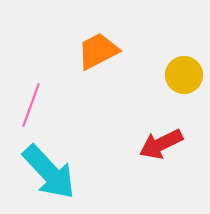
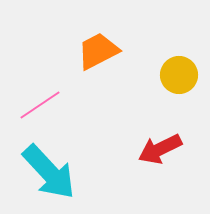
yellow circle: moved 5 px left
pink line: moved 9 px right; rotated 36 degrees clockwise
red arrow: moved 1 px left, 5 px down
